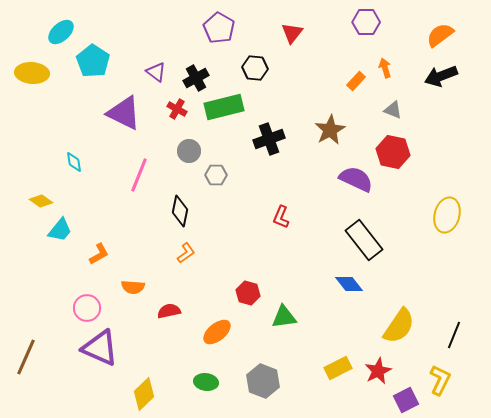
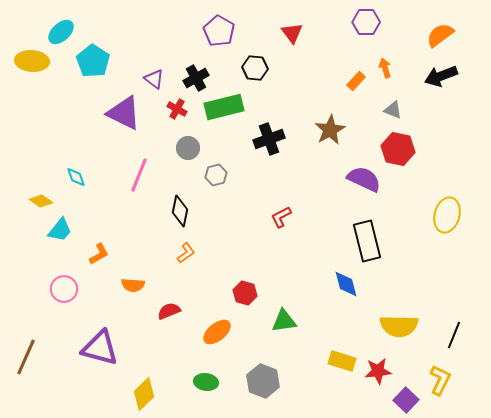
purple pentagon at (219, 28): moved 3 px down
red triangle at (292, 33): rotated 15 degrees counterclockwise
purple triangle at (156, 72): moved 2 px left, 7 px down
yellow ellipse at (32, 73): moved 12 px up
gray circle at (189, 151): moved 1 px left, 3 px up
red hexagon at (393, 152): moved 5 px right, 3 px up
cyan diamond at (74, 162): moved 2 px right, 15 px down; rotated 10 degrees counterclockwise
gray hexagon at (216, 175): rotated 15 degrees counterclockwise
purple semicircle at (356, 179): moved 8 px right
red L-shape at (281, 217): rotated 40 degrees clockwise
black rectangle at (364, 240): moved 3 px right, 1 px down; rotated 24 degrees clockwise
blue diamond at (349, 284): moved 3 px left; rotated 24 degrees clockwise
orange semicircle at (133, 287): moved 2 px up
red hexagon at (248, 293): moved 3 px left
pink circle at (87, 308): moved 23 px left, 19 px up
red semicircle at (169, 311): rotated 10 degrees counterclockwise
green triangle at (284, 317): moved 4 px down
yellow semicircle at (399, 326): rotated 57 degrees clockwise
purple triangle at (100, 348): rotated 9 degrees counterclockwise
yellow rectangle at (338, 368): moved 4 px right, 7 px up; rotated 44 degrees clockwise
red star at (378, 371): rotated 20 degrees clockwise
purple square at (406, 400): rotated 20 degrees counterclockwise
